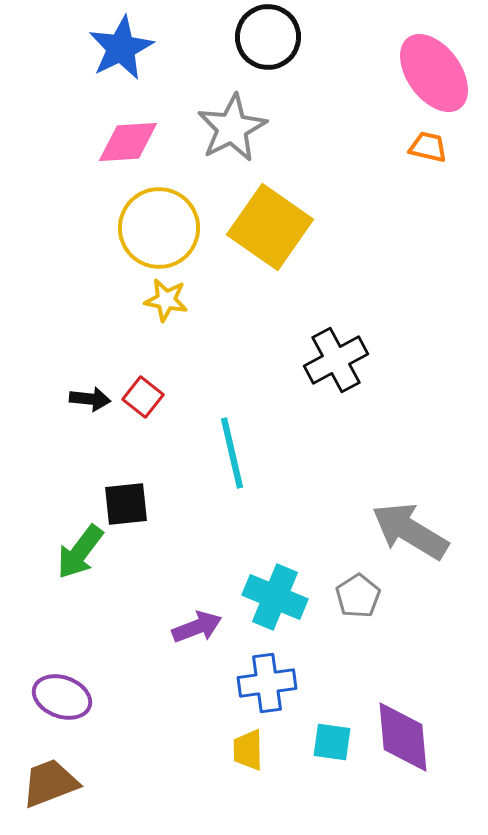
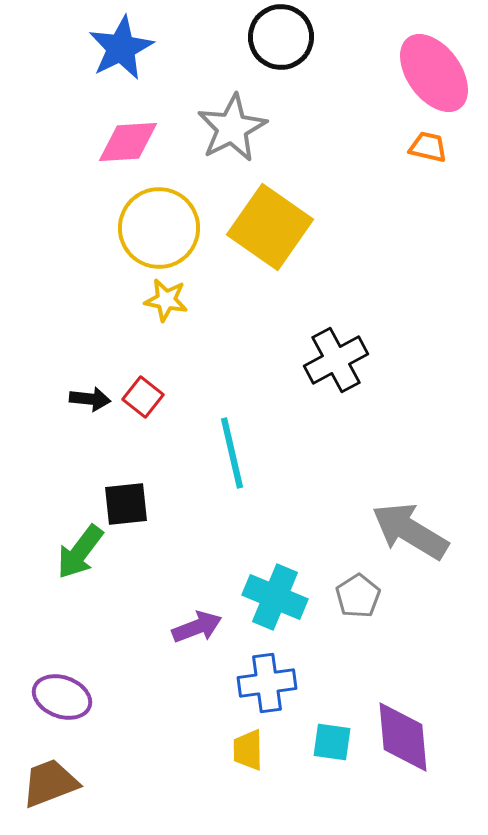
black circle: moved 13 px right
